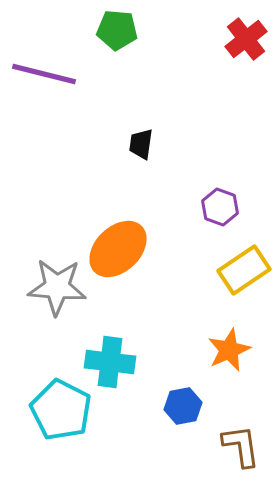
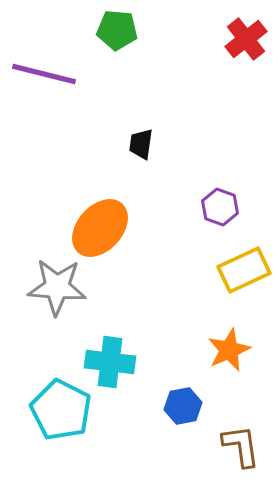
orange ellipse: moved 18 px left, 21 px up; rotated 4 degrees counterclockwise
yellow rectangle: rotated 9 degrees clockwise
